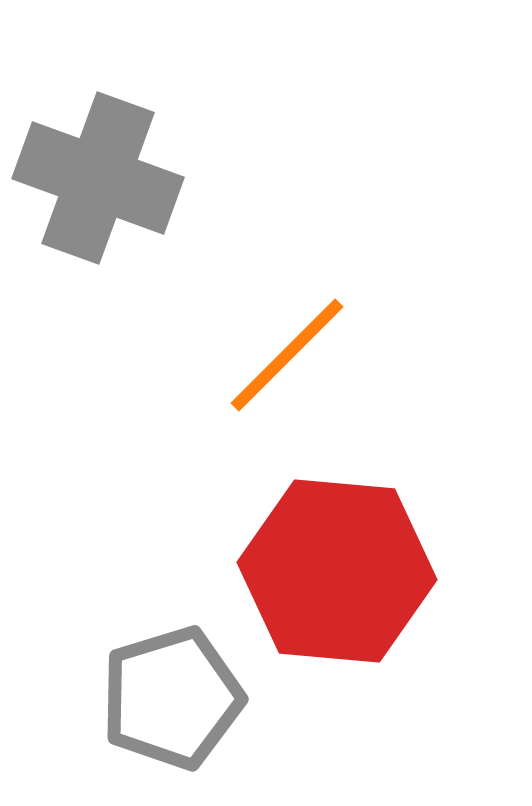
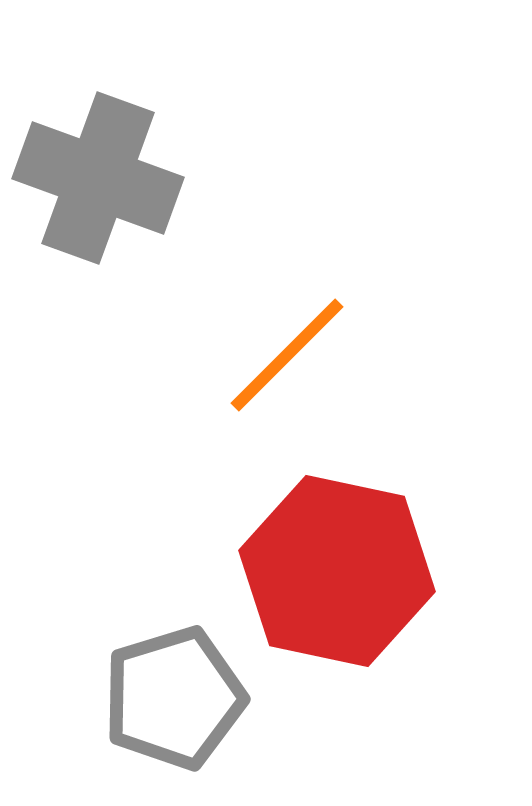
red hexagon: rotated 7 degrees clockwise
gray pentagon: moved 2 px right
